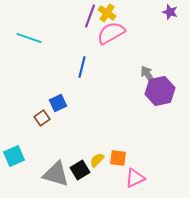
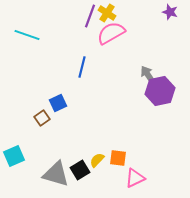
cyan line: moved 2 px left, 3 px up
